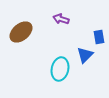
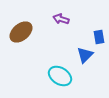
cyan ellipse: moved 7 px down; rotated 70 degrees counterclockwise
